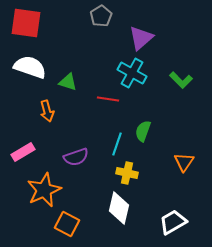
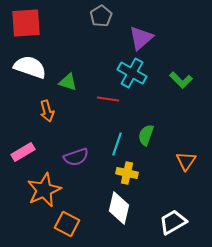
red square: rotated 12 degrees counterclockwise
green semicircle: moved 3 px right, 4 px down
orange triangle: moved 2 px right, 1 px up
